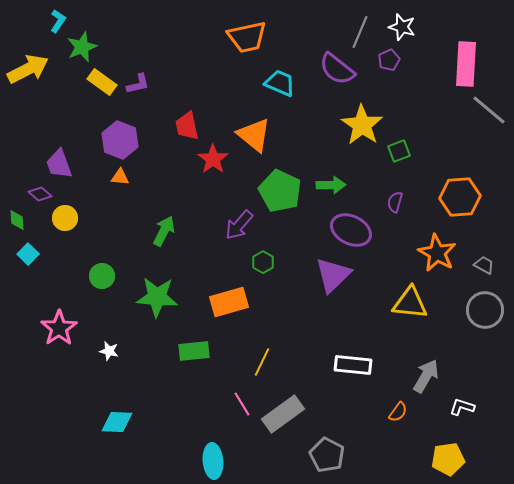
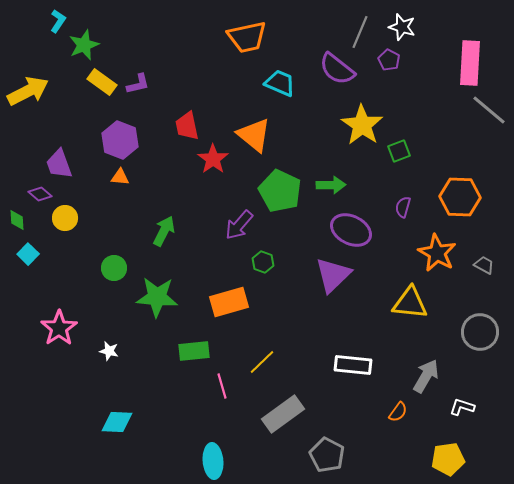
green star at (82, 47): moved 2 px right, 2 px up
purple pentagon at (389, 60): rotated 20 degrees counterclockwise
pink rectangle at (466, 64): moved 4 px right, 1 px up
yellow arrow at (28, 69): moved 22 px down
orange hexagon at (460, 197): rotated 6 degrees clockwise
purple semicircle at (395, 202): moved 8 px right, 5 px down
green hexagon at (263, 262): rotated 10 degrees counterclockwise
green circle at (102, 276): moved 12 px right, 8 px up
gray circle at (485, 310): moved 5 px left, 22 px down
yellow line at (262, 362): rotated 20 degrees clockwise
pink line at (242, 404): moved 20 px left, 18 px up; rotated 15 degrees clockwise
